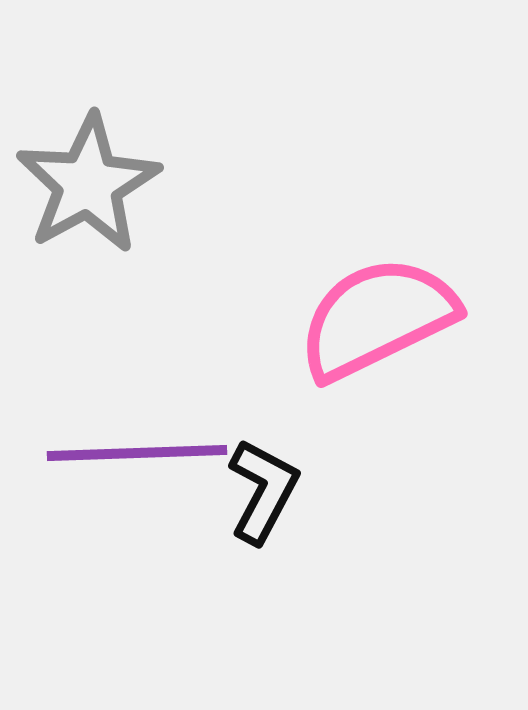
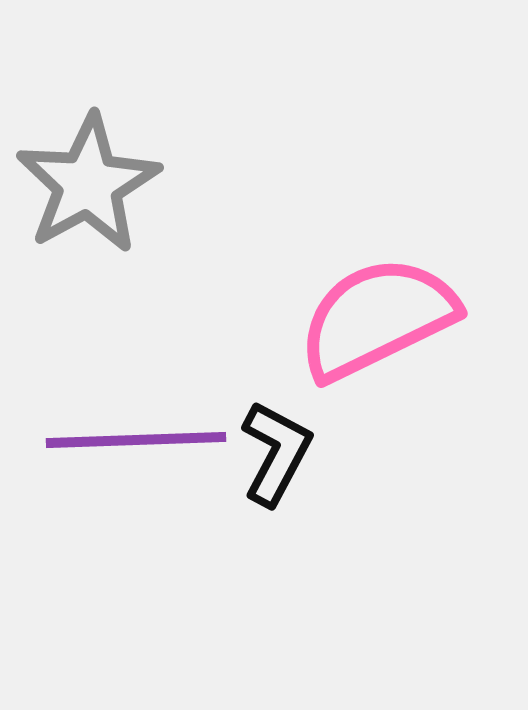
purple line: moved 1 px left, 13 px up
black L-shape: moved 13 px right, 38 px up
